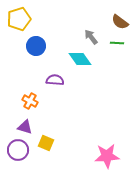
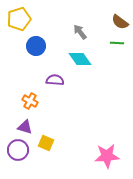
gray arrow: moved 11 px left, 5 px up
